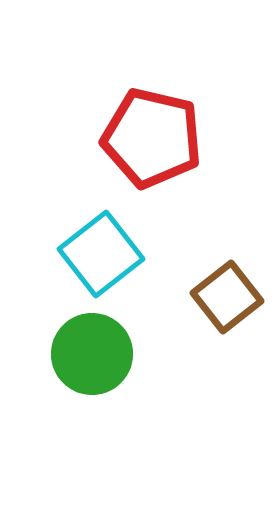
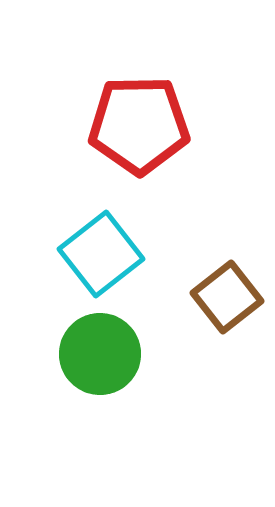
red pentagon: moved 13 px left, 13 px up; rotated 14 degrees counterclockwise
green circle: moved 8 px right
